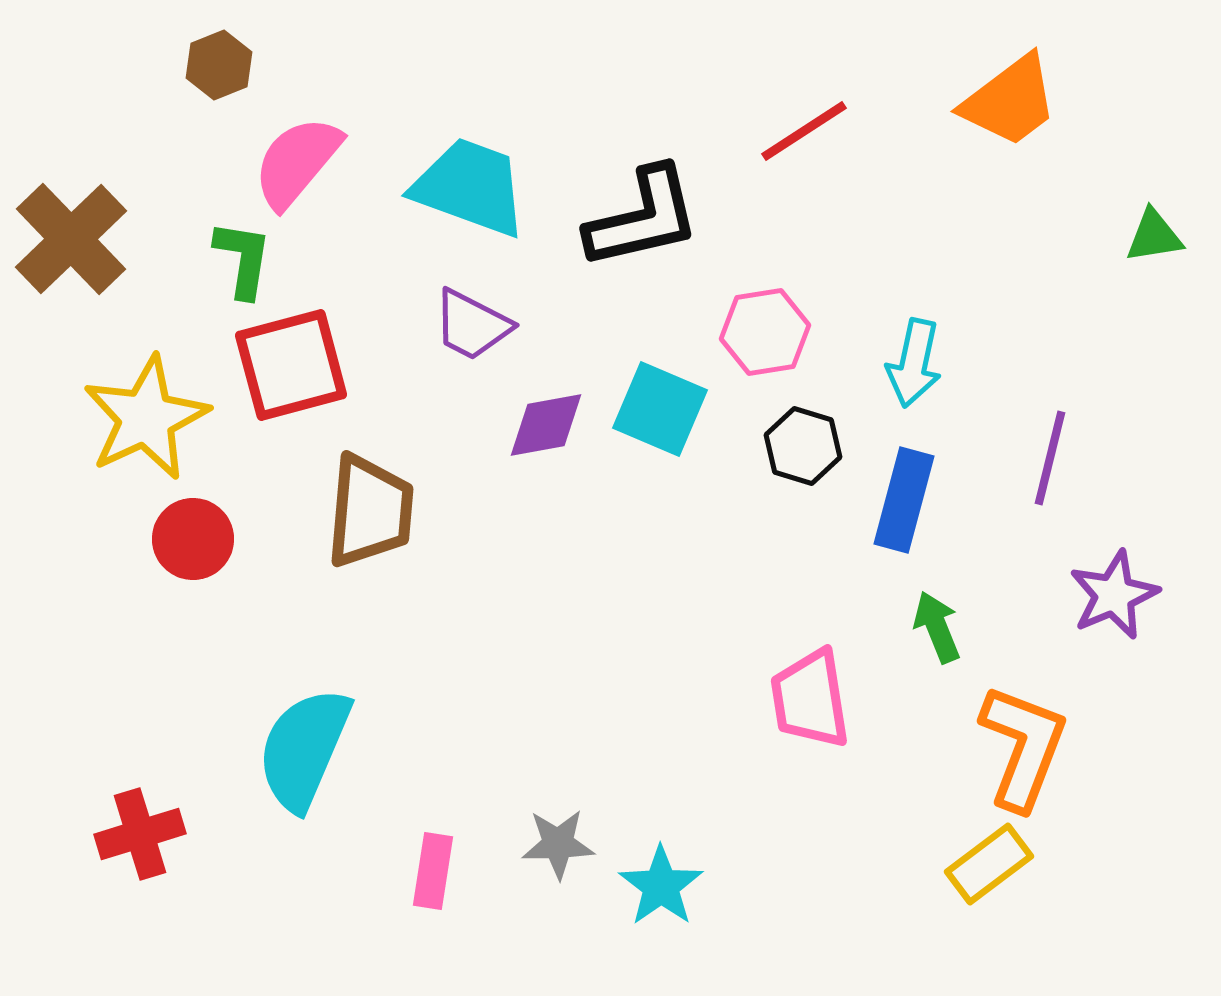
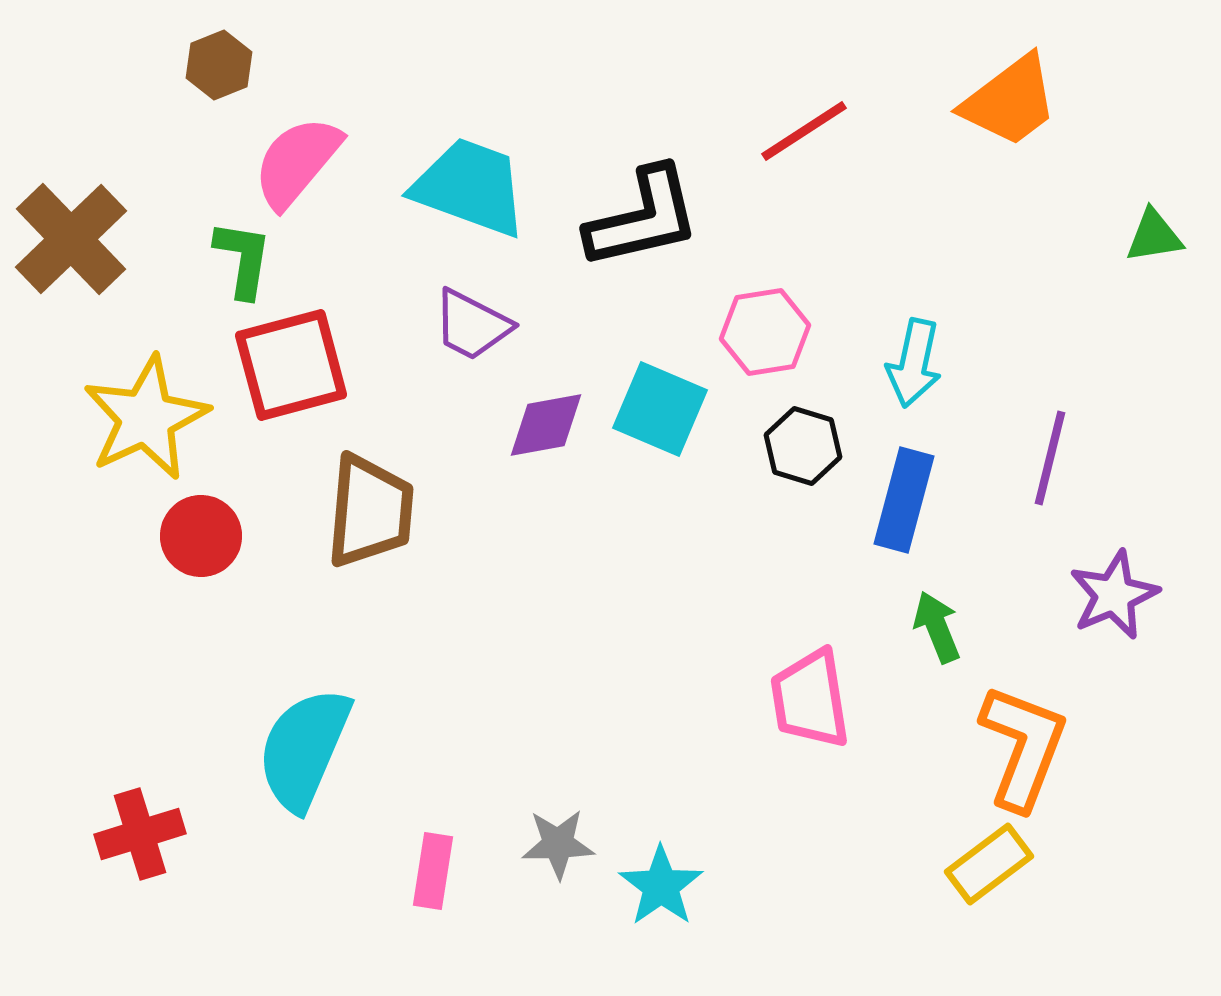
red circle: moved 8 px right, 3 px up
